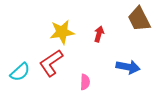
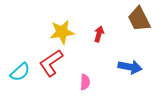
blue arrow: moved 2 px right
